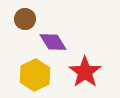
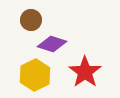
brown circle: moved 6 px right, 1 px down
purple diamond: moved 1 px left, 2 px down; rotated 40 degrees counterclockwise
